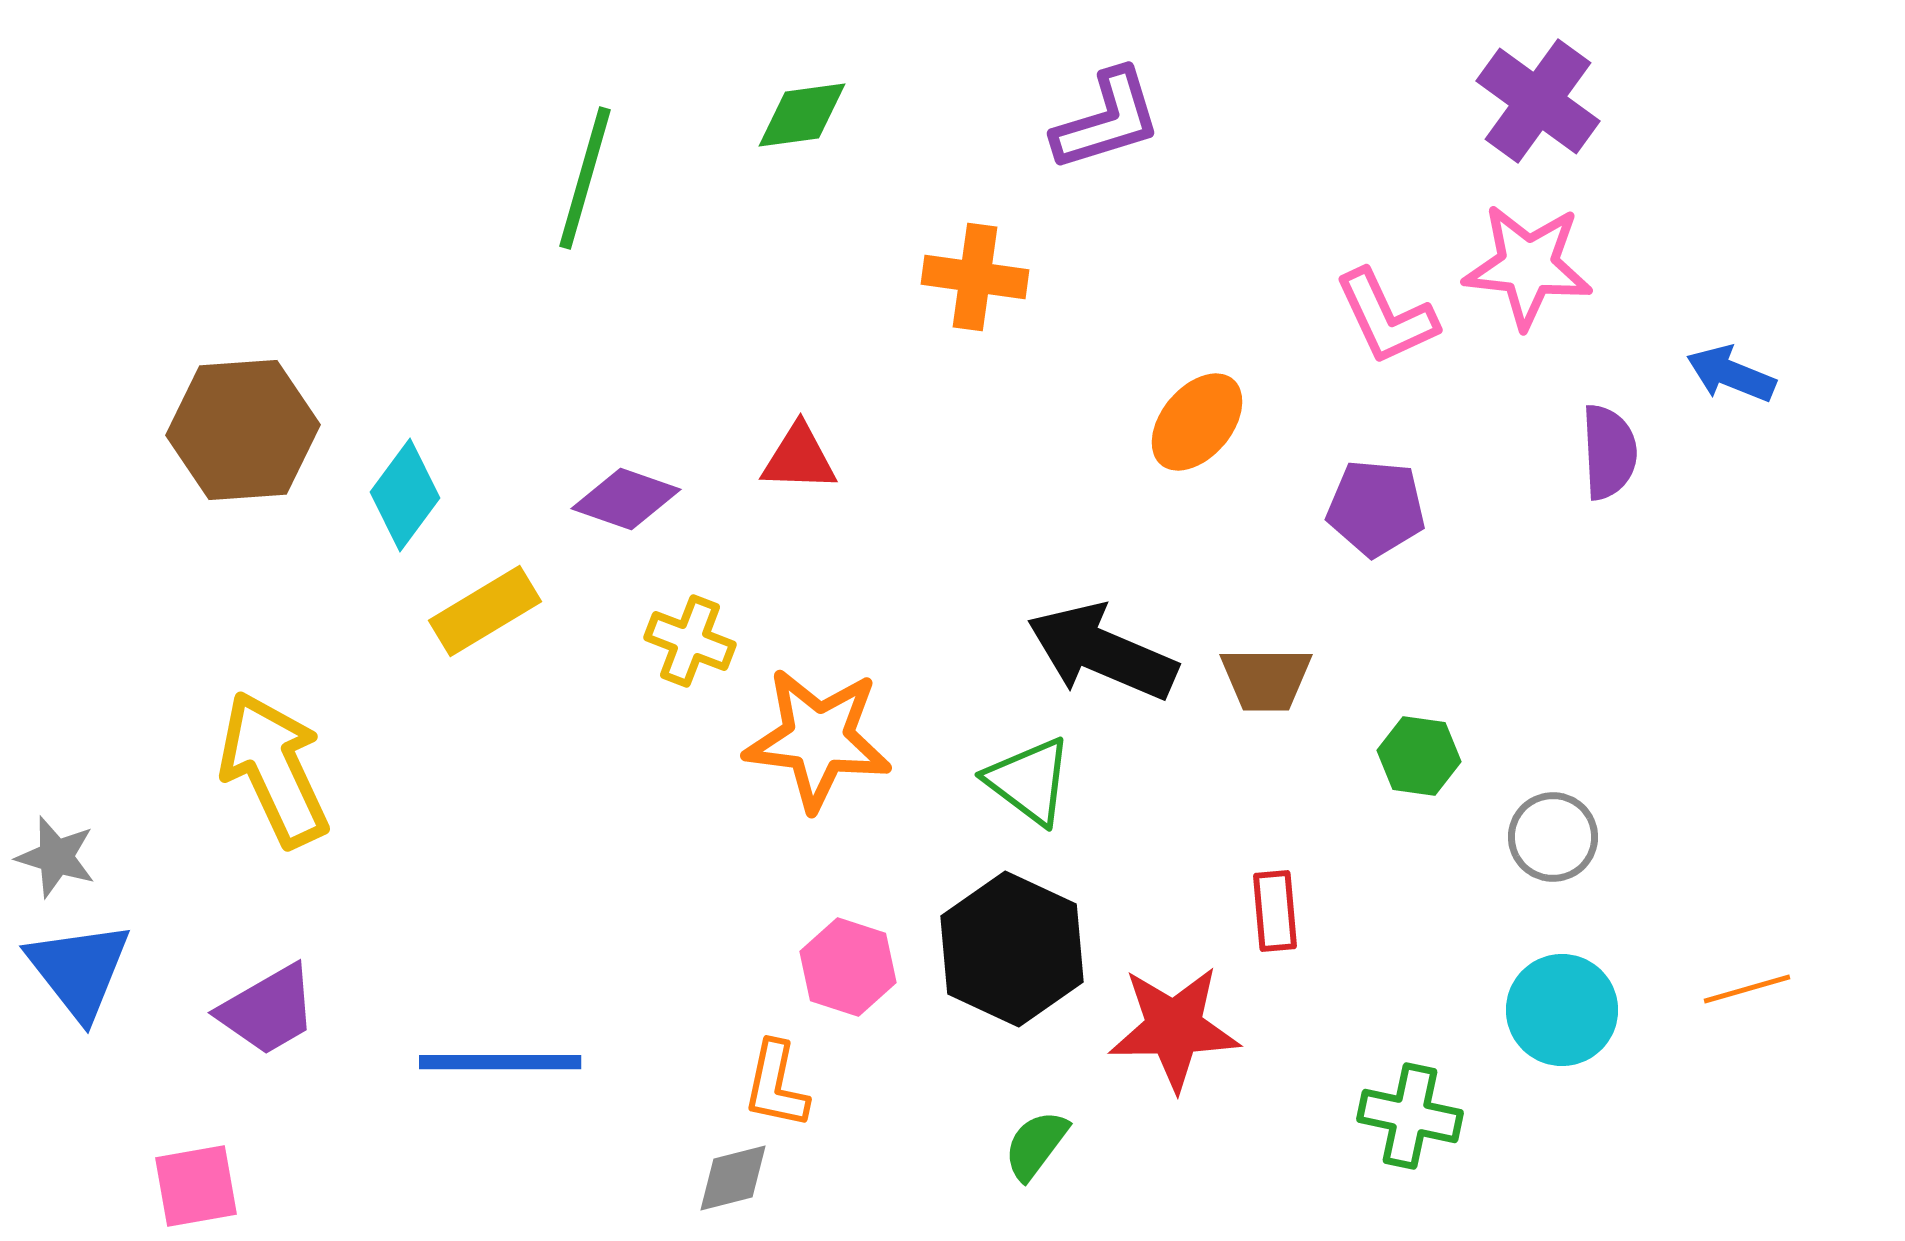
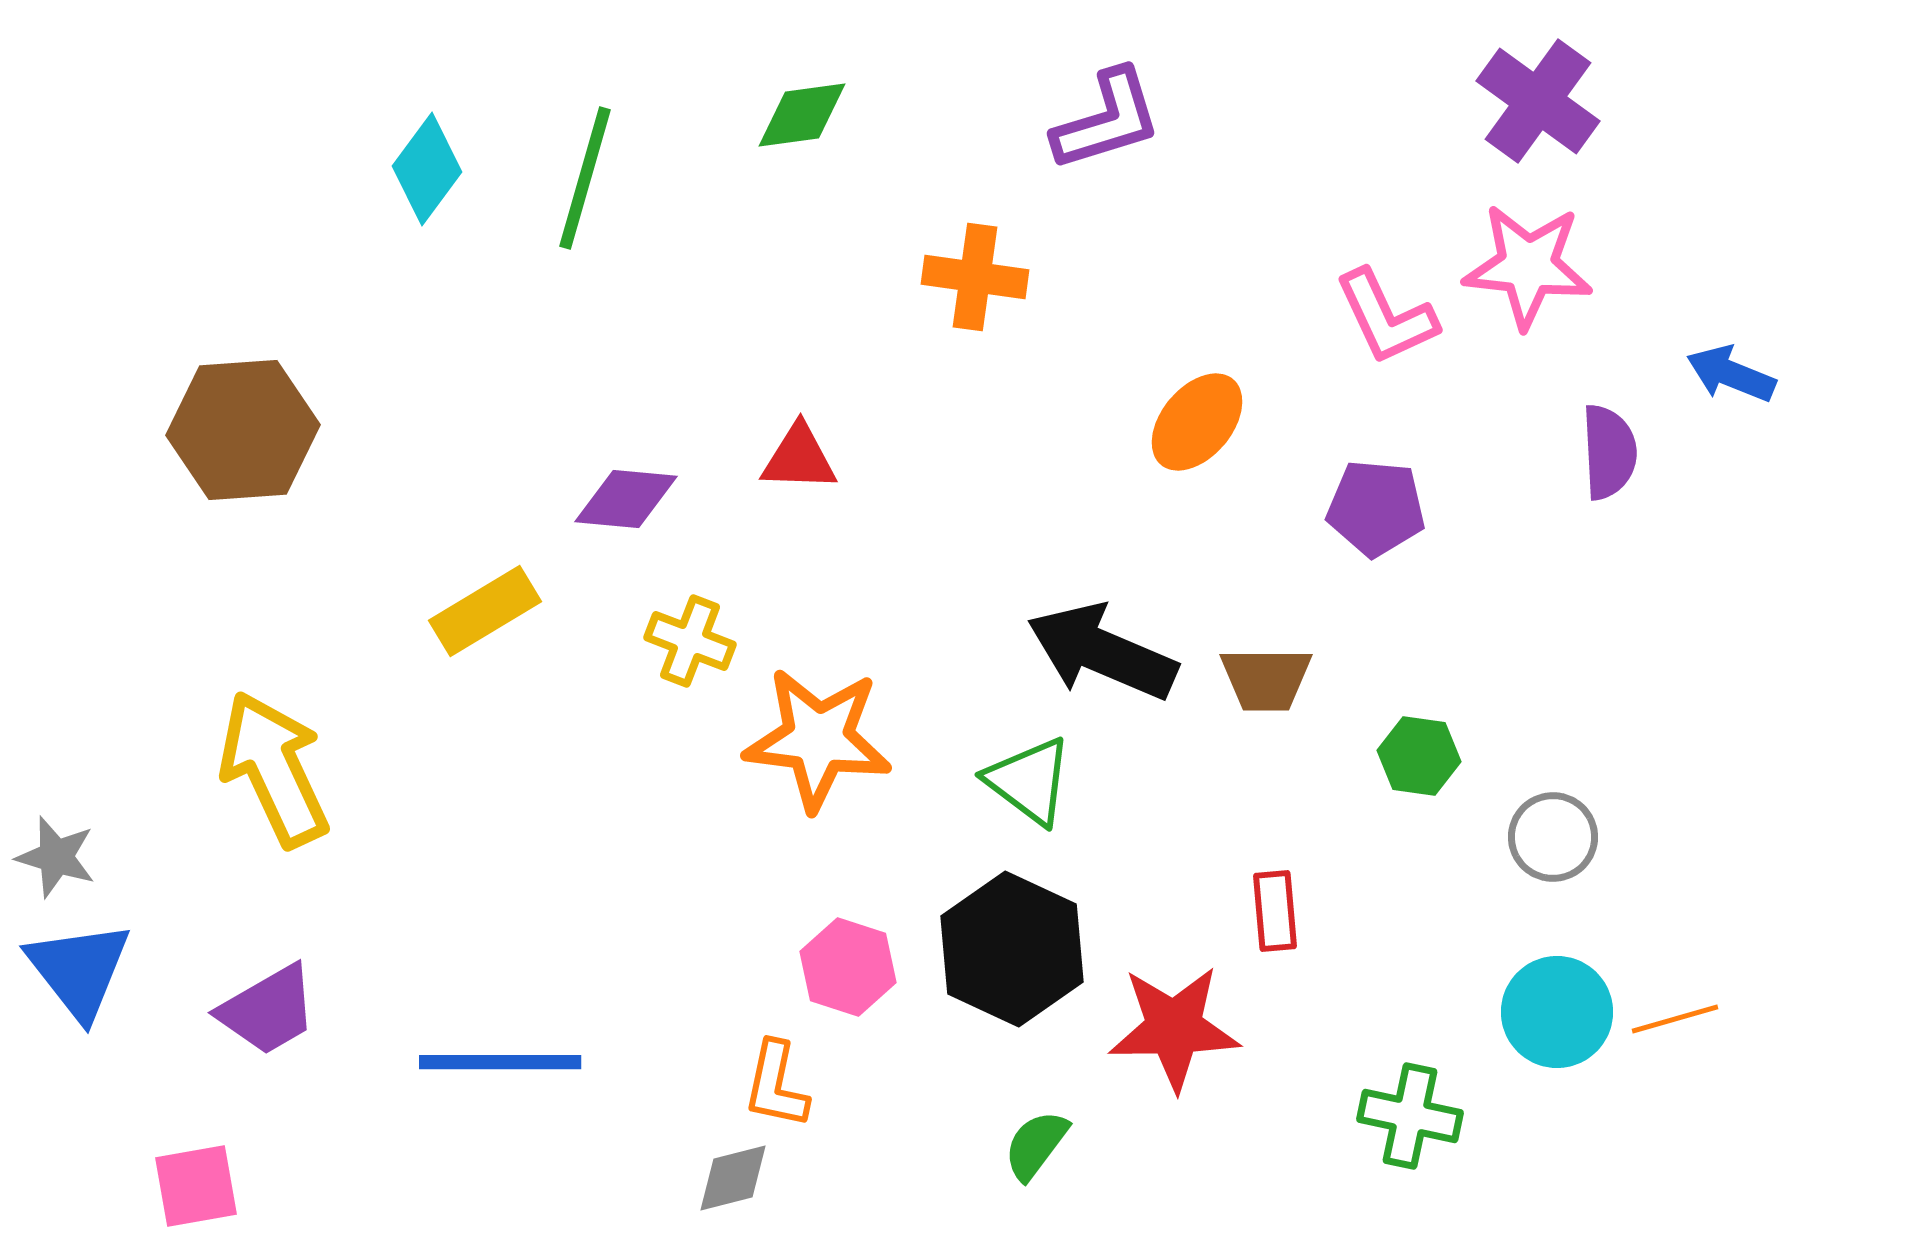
cyan diamond: moved 22 px right, 326 px up
purple diamond: rotated 14 degrees counterclockwise
orange line: moved 72 px left, 30 px down
cyan circle: moved 5 px left, 2 px down
